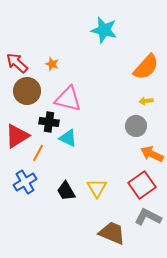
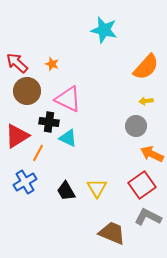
pink triangle: rotated 12 degrees clockwise
